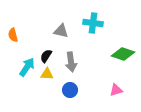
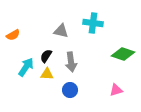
orange semicircle: rotated 104 degrees counterclockwise
cyan arrow: moved 1 px left
